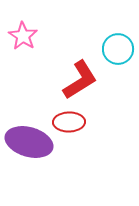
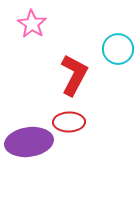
pink star: moved 9 px right, 12 px up
red L-shape: moved 6 px left, 5 px up; rotated 30 degrees counterclockwise
purple ellipse: rotated 24 degrees counterclockwise
